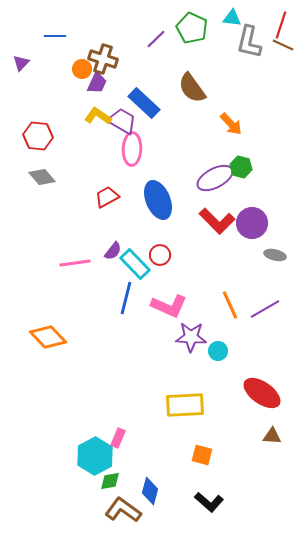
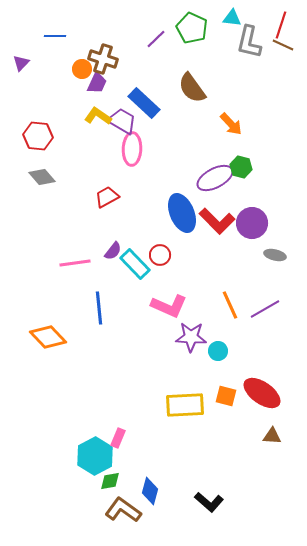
blue ellipse at (158, 200): moved 24 px right, 13 px down
blue line at (126, 298): moved 27 px left, 10 px down; rotated 20 degrees counterclockwise
orange square at (202, 455): moved 24 px right, 59 px up
